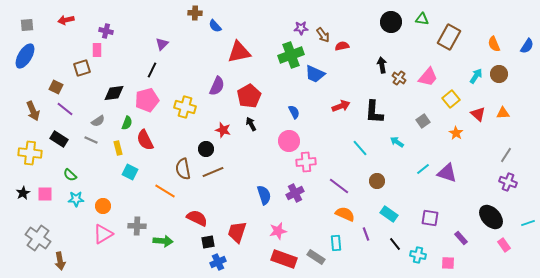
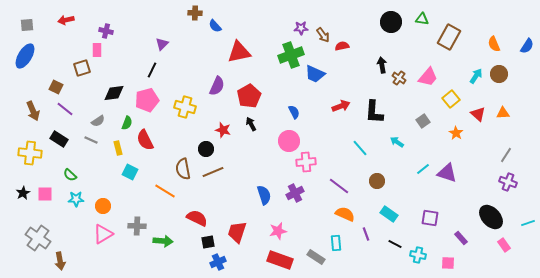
black line at (395, 244): rotated 24 degrees counterclockwise
red rectangle at (284, 259): moved 4 px left, 1 px down
